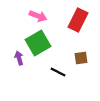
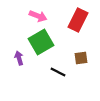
green square: moved 3 px right, 1 px up
